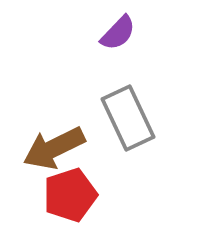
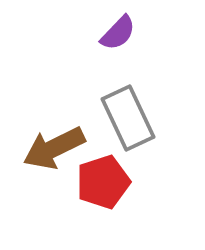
red pentagon: moved 33 px right, 13 px up
